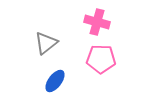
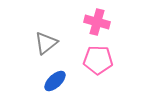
pink pentagon: moved 3 px left, 1 px down
blue ellipse: rotated 10 degrees clockwise
